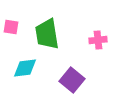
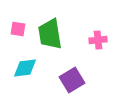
pink square: moved 7 px right, 2 px down
green trapezoid: moved 3 px right
purple square: rotated 20 degrees clockwise
